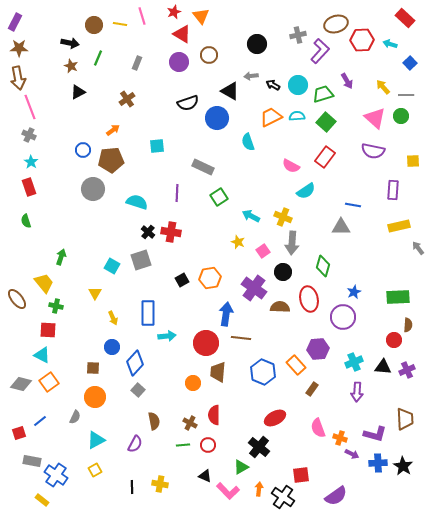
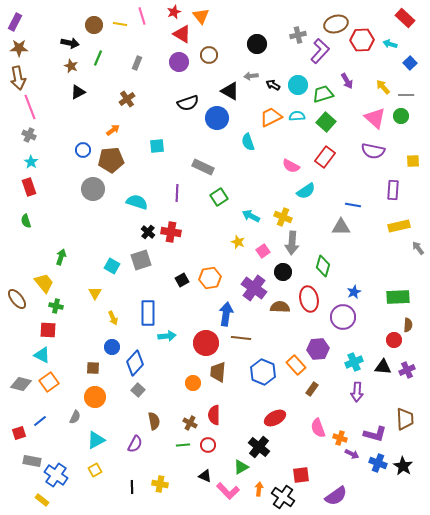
blue cross at (378, 463): rotated 24 degrees clockwise
